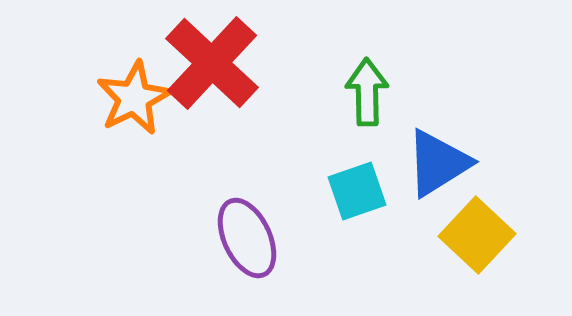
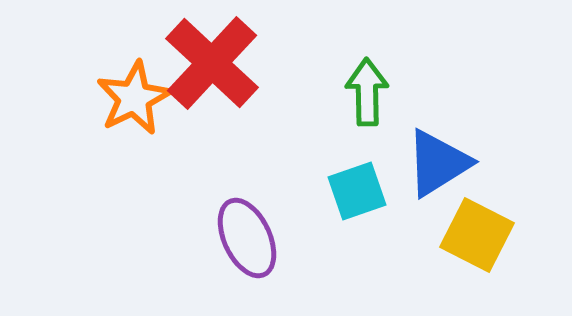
yellow square: rotated 16 degrees counterclockwise
